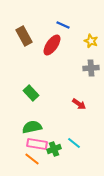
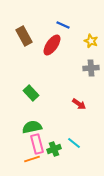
pink rectangle: rotated 66 degrees clockwise
orange line: rotated 56 degrees counterclockwise
